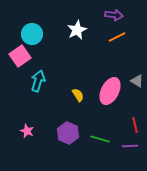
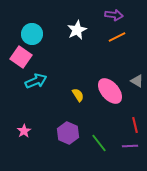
pink square: moved 1 px right, 1 px down; rotated 20 degrees counterclockwise
cyan arrow: moved 2 px left; rotated 50 degrees clockwise
pink ellipse: rotated 68 degrees counterclockwise
pink star: moved 3 px left; rotated 16 degrees clockwise
green line: moved 1 px left, 4 px down; rotated 36 degrees clockwise
